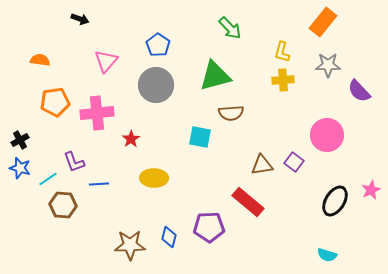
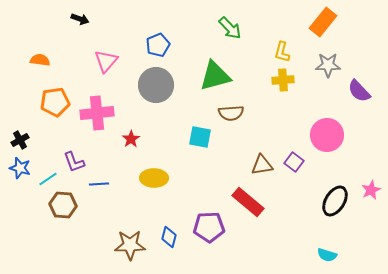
blue pentagon: rotated 15 degrees clockwise
